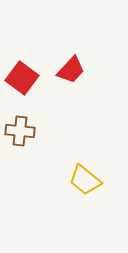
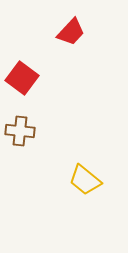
red trapezoid: moved 38 px up
